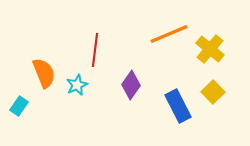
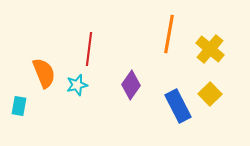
orange line: rotated 57 degrees counterclockwise
red line: moved 6 px left, 1 px up
cyan star: rotated 10 degrees clockwise
yellow square: moved 3 px left, 2 px down
cyan rectangle: rotated 24 degrees counterclockwise
